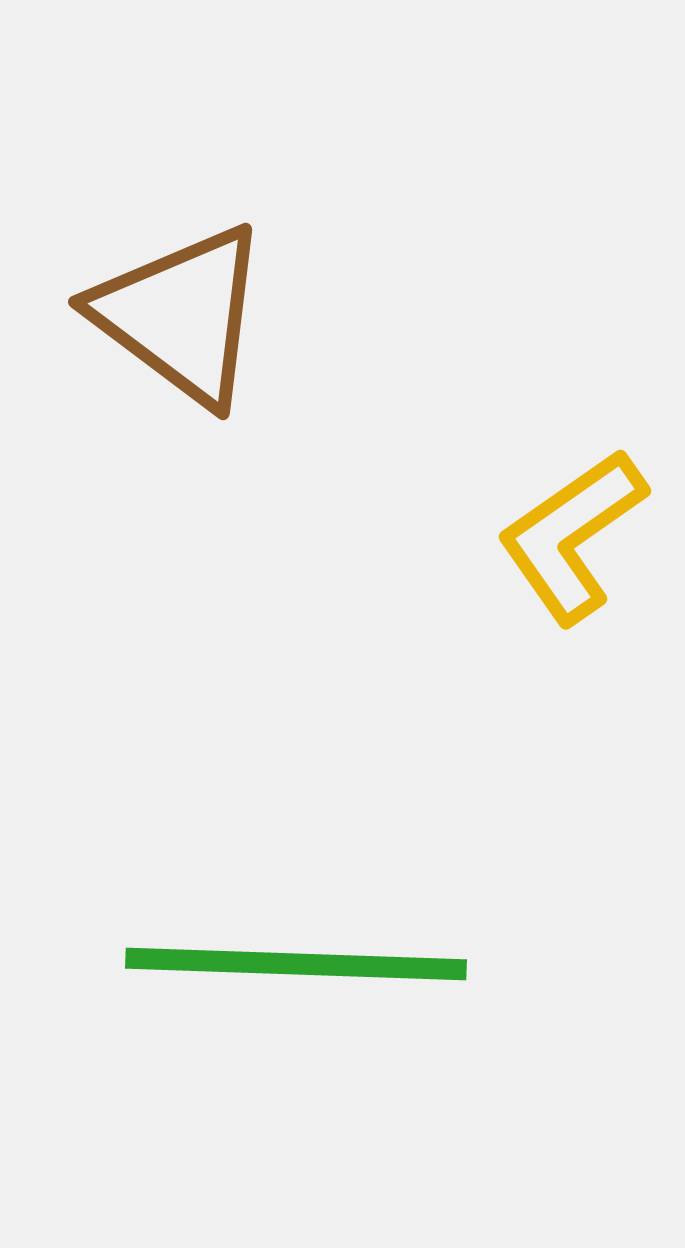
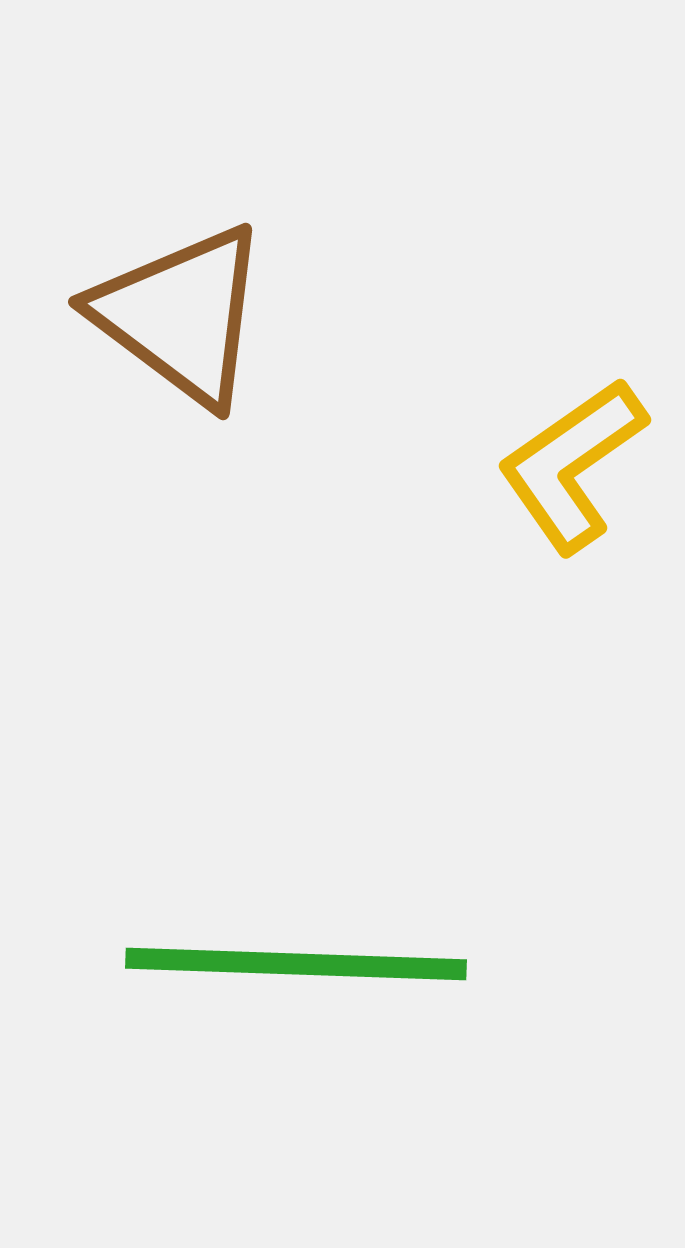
yellow L-shape: moved 71 px up
